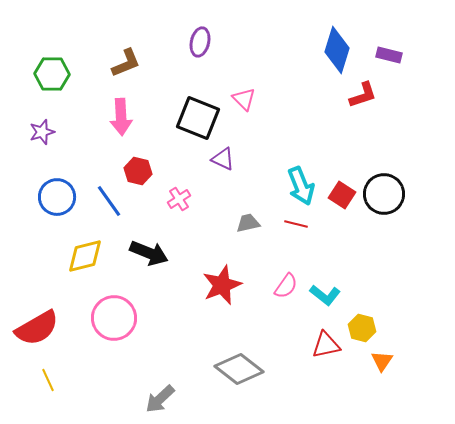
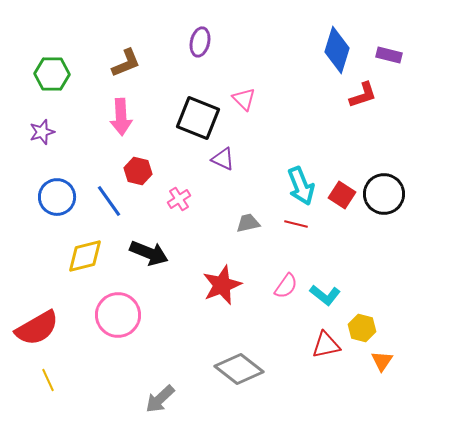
pink circle: moved 4 px right, 3 px up
